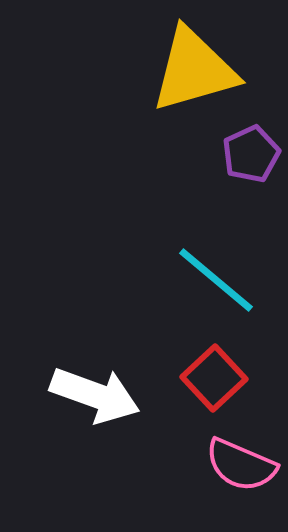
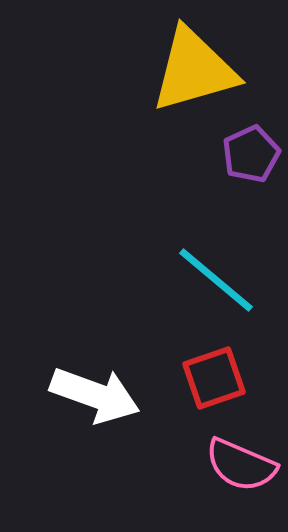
red square: rotated 24 degrees clockwise
